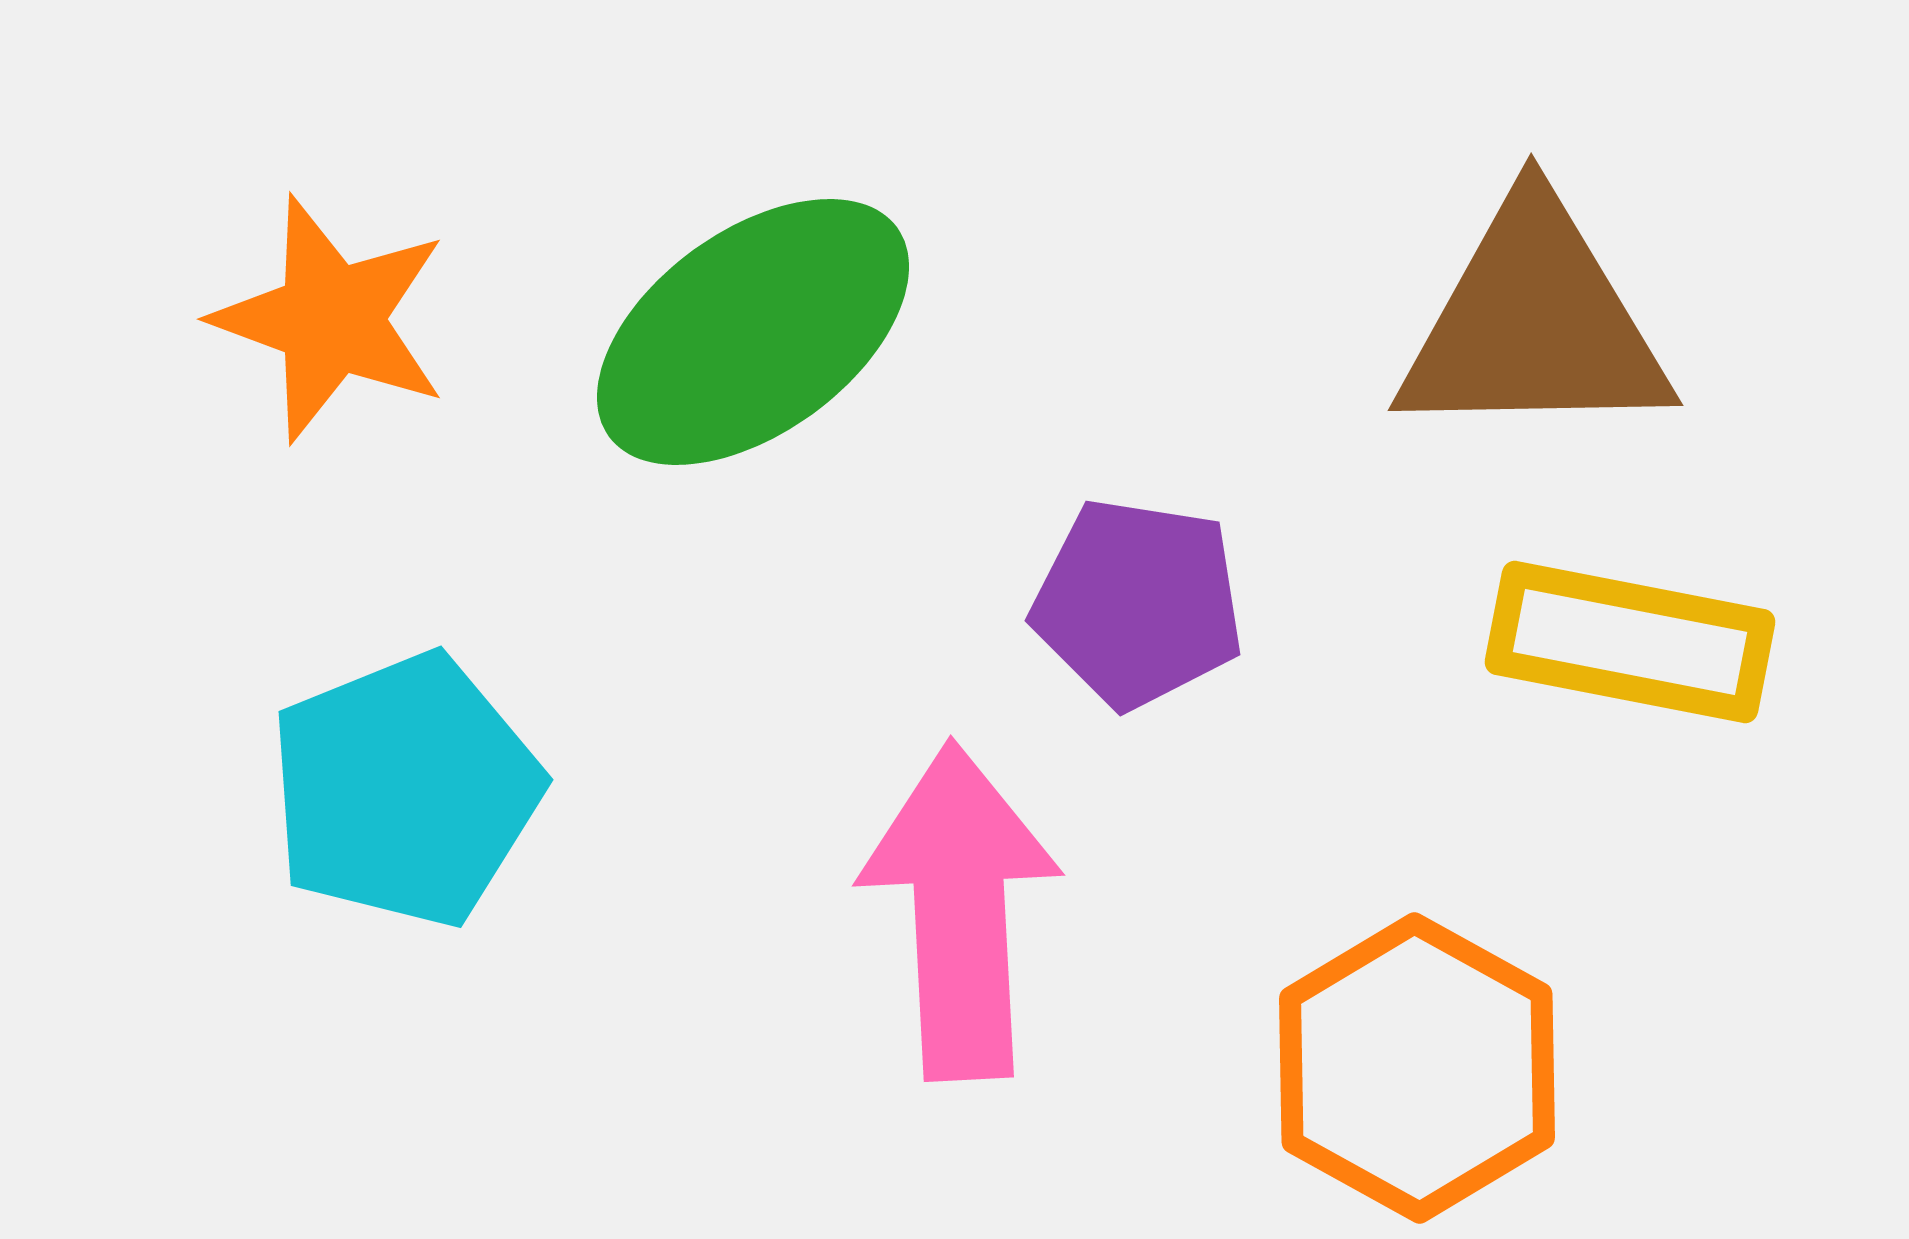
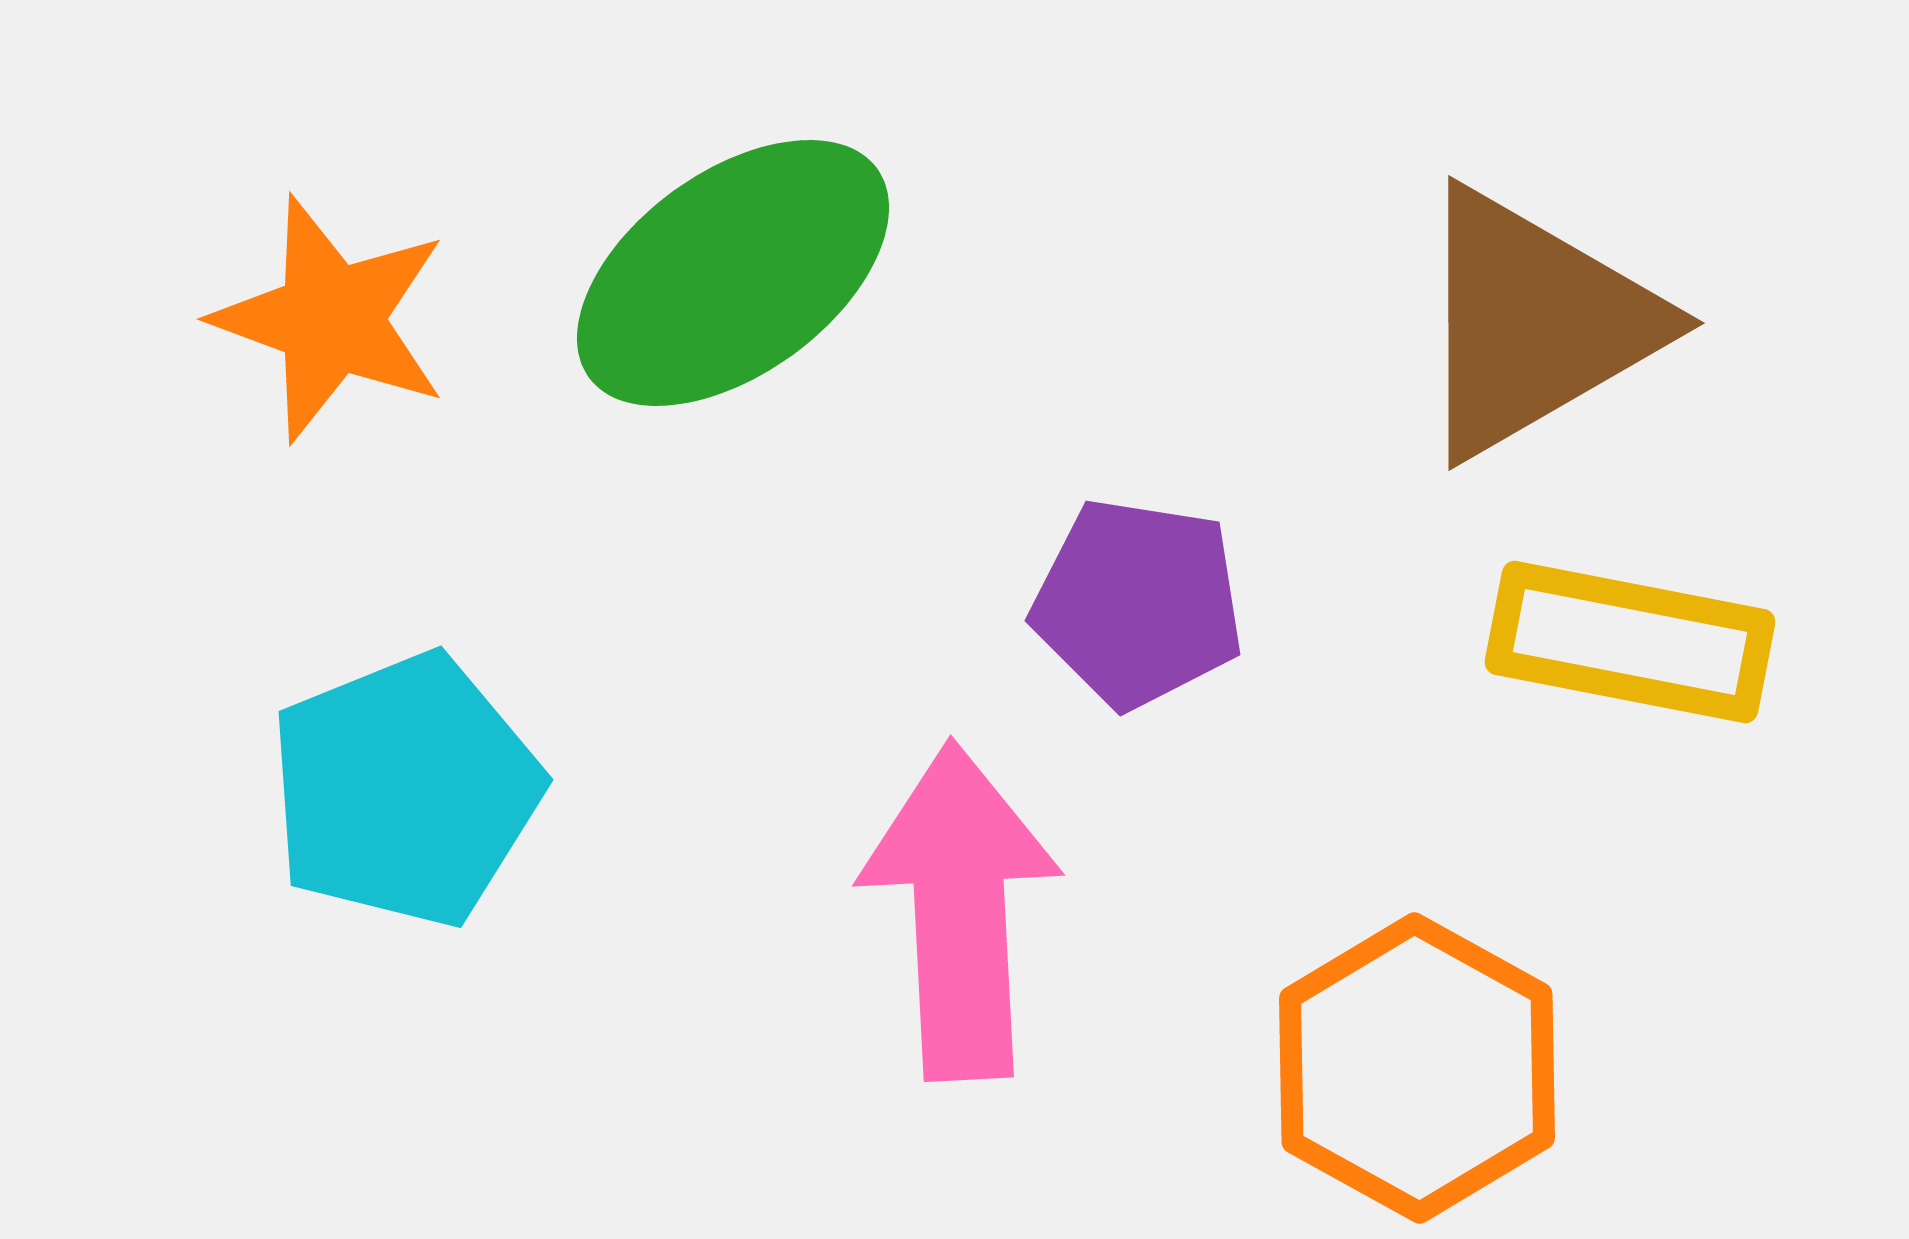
brown triangle: rotated 29 degrees counterclockwise
green ellipse: moved 20 px left, 59 px up
